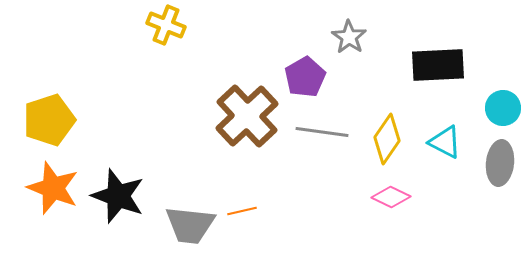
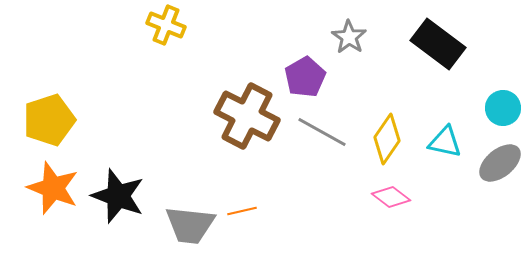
black rectangle: moved 21 px up; rotated 40 degrees clockwise
brown cross: rotated 20 degrees counterclockwise
gray line: rotated 21 degrees clockwise
cyan triangle: rotated 15 degrees counterclockwise
gray ellipse: rotated 45 degrees clockwise
pink diamond: rotated 12 degrees clockwise
